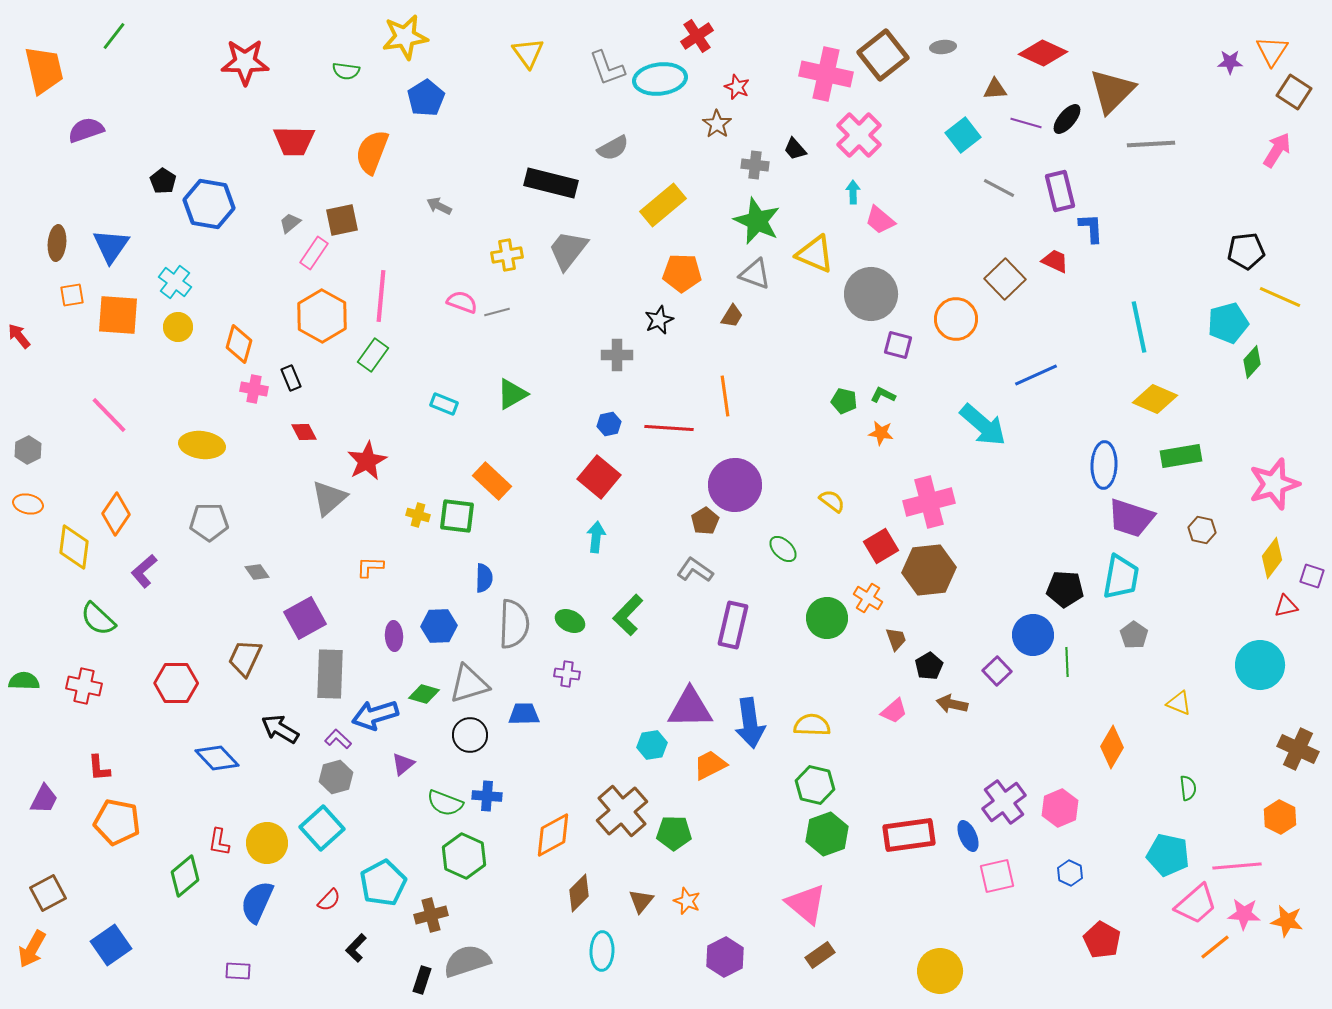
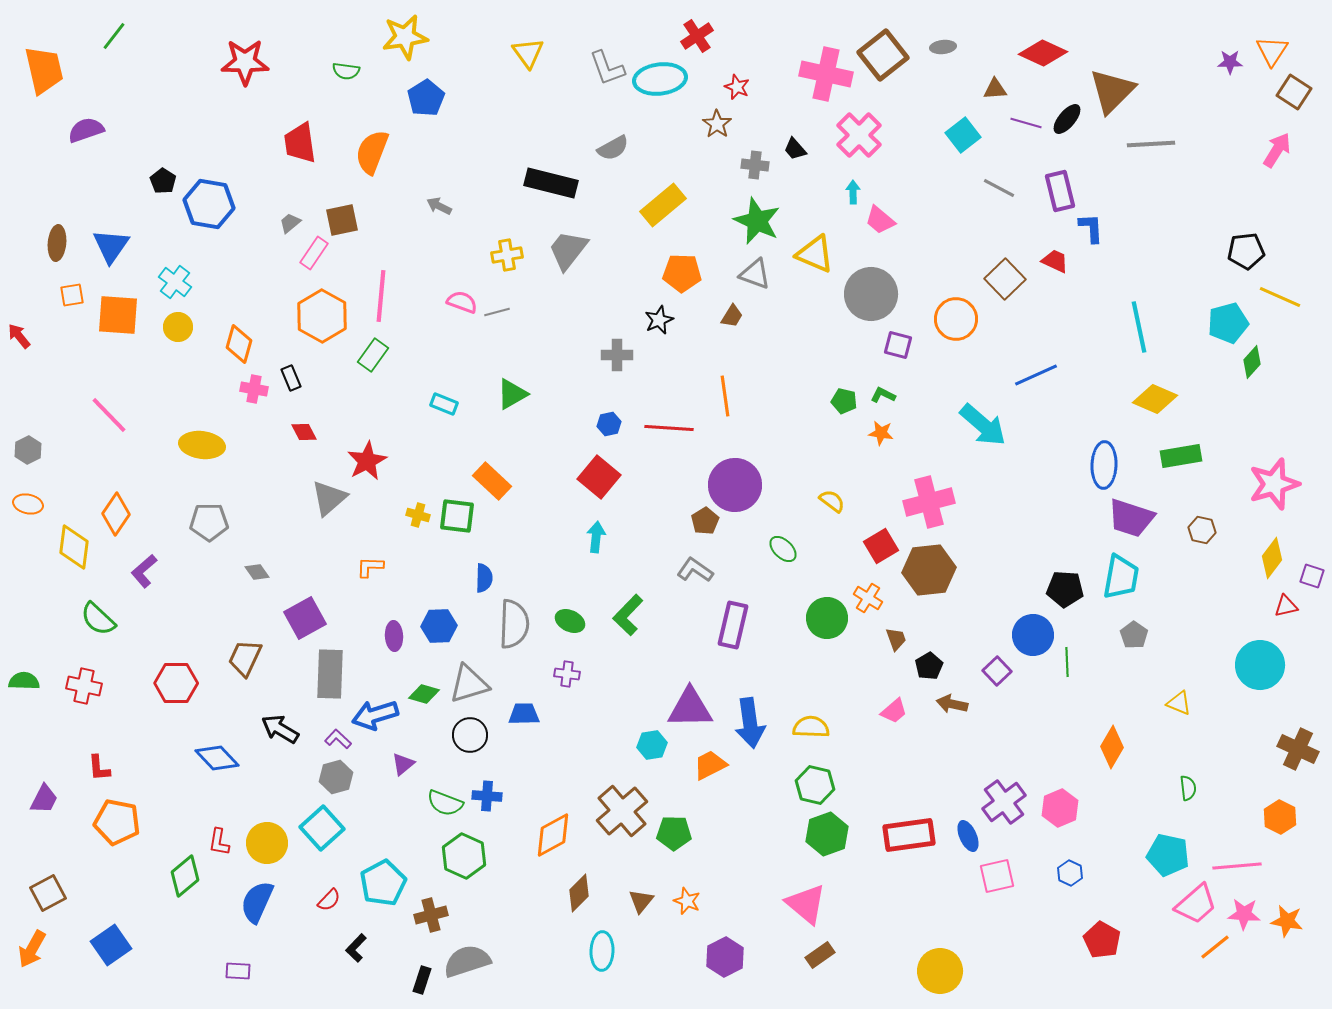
red trapezoid at (294, 141): moved 6 px right, 2 px down; rotated 81 degrees clockwise
yellow semicircle at (812, 725): moved 1 px left, 2 px down
